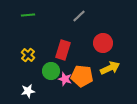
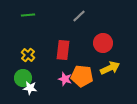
red rectangle: rotated 12 degrees counterclockwise
green circle: moved 28 px left, 7 px down
white star: moved 2 px right, 3 px up; rotated 16 degrees clockwise
